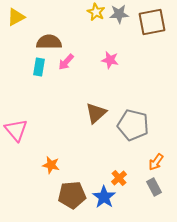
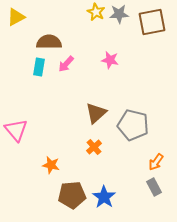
pink arrow: moved 2 px down
orange cross: moved 25 px left, 31 px up
